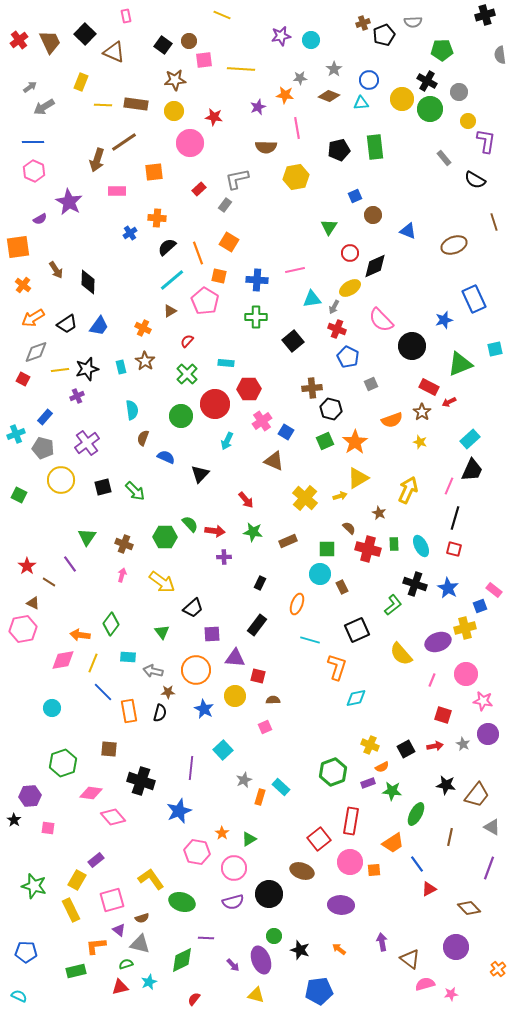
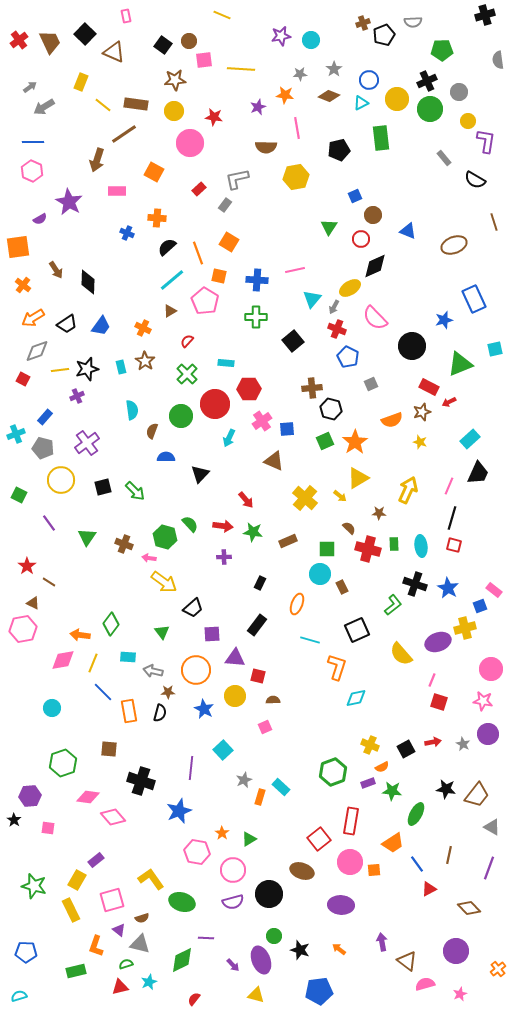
gray semicircle at (500, 55): moved 2 px left, 5 px down
gray star at (300, 78): moved 4 px up
black cross at (427, 81): rotated 36 degrees clockwise
yellow circle at (402, 99): moved 5 px left
cyan triangle at (361, 103): rotated 21 degrees counterclockwise
yellow line at (103, 105): rotated 36 degrees clockwise
brown line at (124, 142): moved 8 px up
green rectangle at (375, 147): moved 6 px right, 9 px up
pink hexagon at (34, 171): moved 2 px left
orange square at (154, 172): rotated 36 degrees clockwise
blue cross at (130, 233): moved 3 px left; rotated 32 degrees counterclockwise
red circle at (350, 253): moved 11 px right, 14 px up
cyan triangle at (312, 299): rotated 42 degrees counterclockwise
pink semicircle at (381, 320): moved 6 px left, 2 px up
blue trapezoid at (99, 326): moved 2 px right
gray diamond at (36, 352): moved 1 px right, 1 px up
brown star at (422, 412): rotated 18 degrees clockwise
blue square at (286, 432): moved 1 px right, 3 px up; rotated 35 degrees counterclockwise
brown semicircle at (143, 438): moved 9 px right, 7 px up
cyan arrow at (227, 441): moved 2 px right, 3 px up
blue semicircle at (166, 457): rotated 24 degrees counterclockwise
black trapezoid at (472, 470): moved 6 px right, 3 px down
yellow arrow at (340, 496): rotated 56 degrees clockwise
brown star at (379, 513): rotated 24 degrees counterclockwise
black line at (455, 518): moved 3 px left
red arrow at (215, 531): moved 8 px right, 5 px up
green hexagon at (165, 537): rotated 15 degrees clockwise
cyan ellipse at (421, 546): rotated 20 degrees clockwise
red square at (454, 549): moved 4 px up
purple line at (70, 564): moved 21 px left, 41 px up
pink arrow at (122, 575): moved 27 px right, 17 px up; rotated 96 degrees counterclockwise
yellow arrow at (162, 582): moved 2 px right
pink circle at (466, 674): moved 25 px right, 5 px up
red square at (443, 715): moved 4 px left, 13 px up
red arrow at (435, 746): moved 2 px left, 4 px up
black star at (446, 785): moved 4 px down
pink diamond at (91, 793): moved 3 px left, 4 px down
brown line at (450, 837): moved 1 px left, 18 px down
pink circle at (234, 868): moved 1 px left, 2 px down
orange L-shape at (96, 946): rotated 65 degrees counterclockwise
purple circle at (456, 947): moved 4 px down
brown triangle at (410, 959): moved 3 px left, 2 px down
pink star at (451, 994): moved 9 px right; rotated 16 degrees counterclockwise
cyan semicircle at (19, 996): rotated 42 degrees counterclockwise
